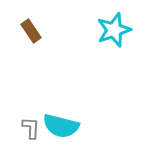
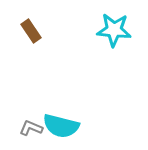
cyan star: rotated 24 degrees clockwise
gray L-shape: rotated 70 degrees counterclockwise
